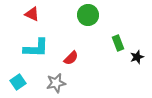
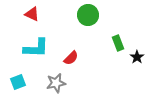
black star: rotated 16 degrees counterclockwise
cyan square: rotated 14 degrees clockwise
